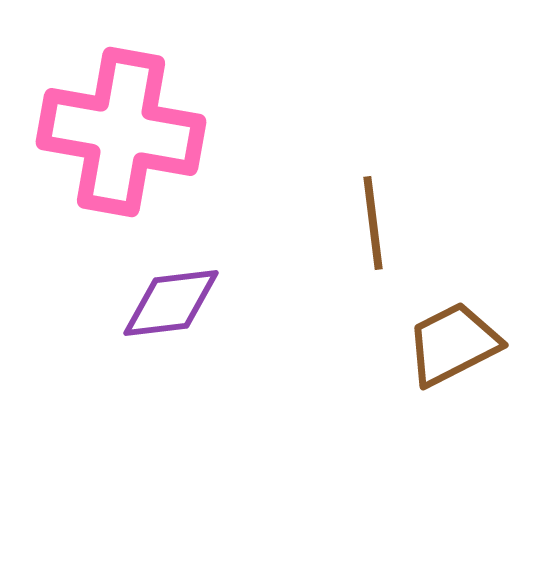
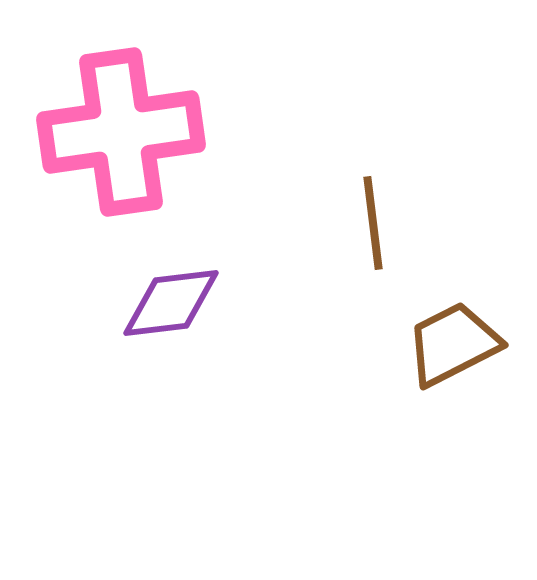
pink cross: rotated 18 degrees counterclockwise
